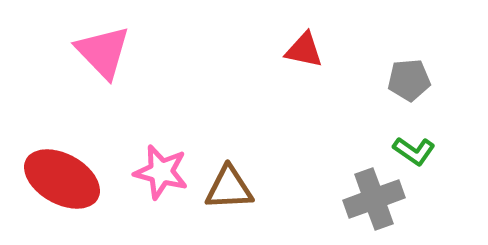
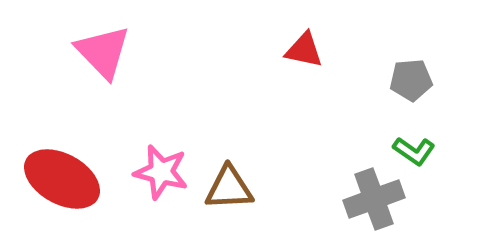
gray pentagon: moved 2 px right
